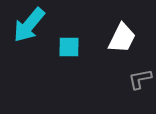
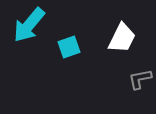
cyan square: rotated 20 degrees counterclockwise
